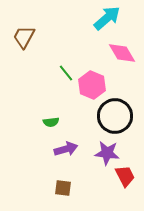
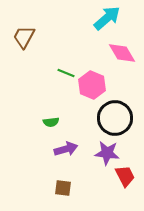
green line: rotated 30 degrees counterclockwise
black circle: moved 2 px down
